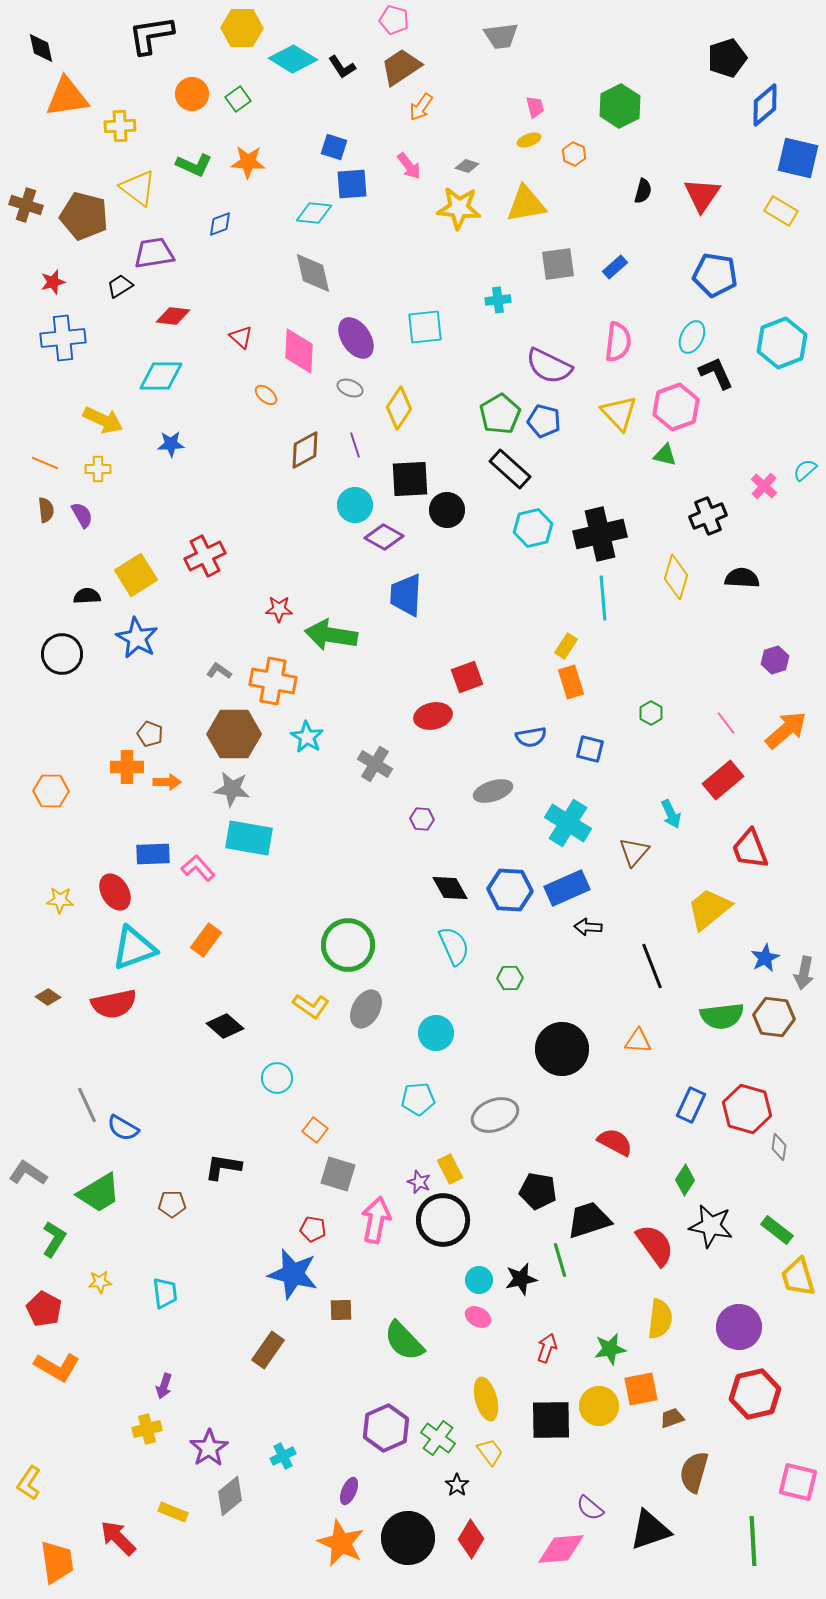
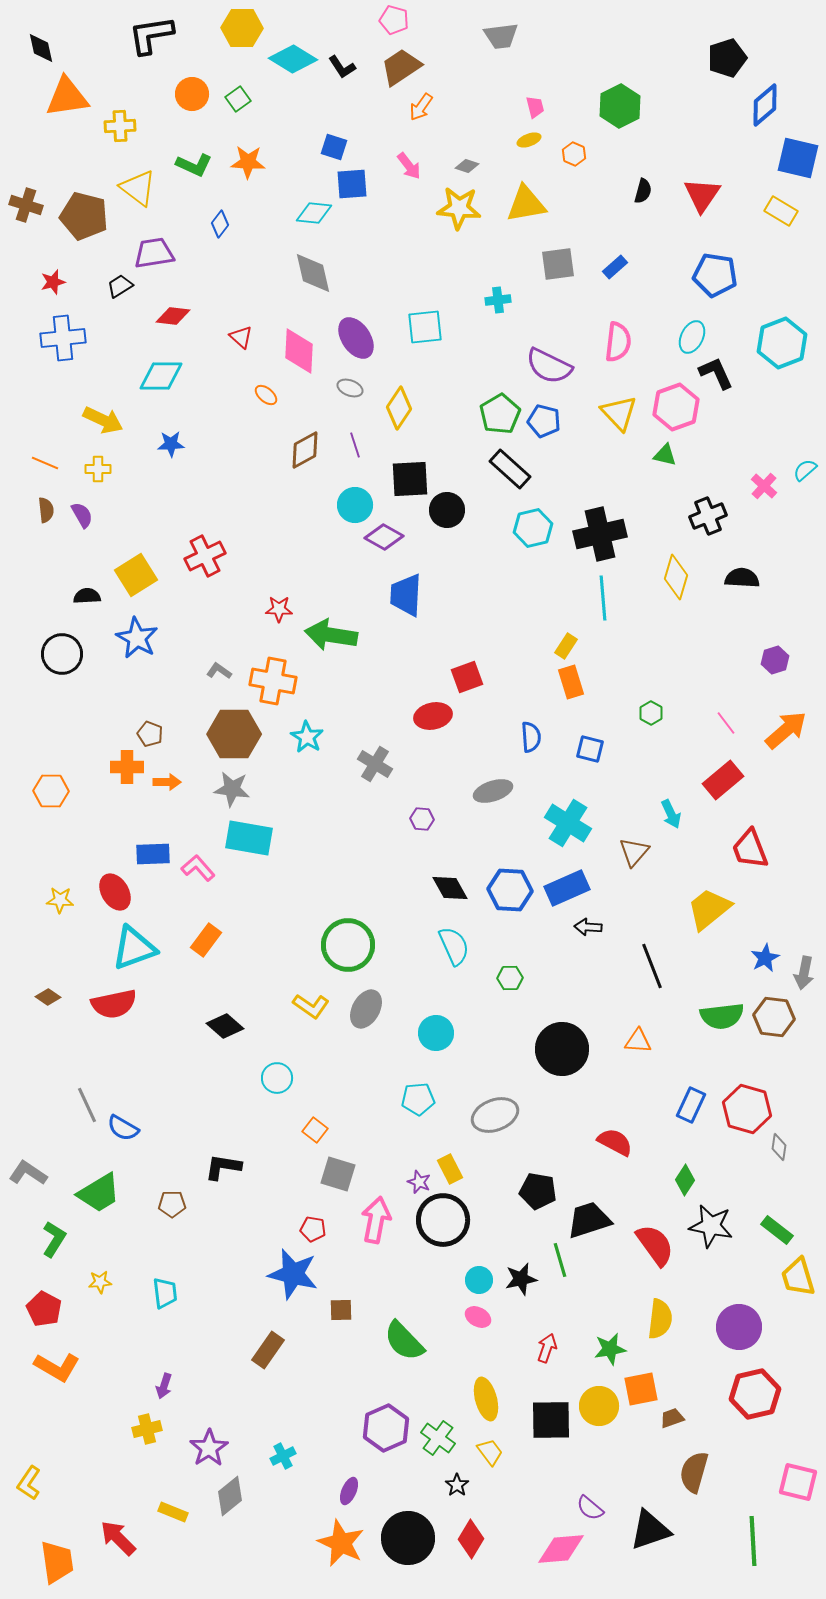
blue diamond at (220, 224): rotated 32 degrees counterclockwise
blue semicircle at (531, 737): rotated 84 degrees counterclockwise
